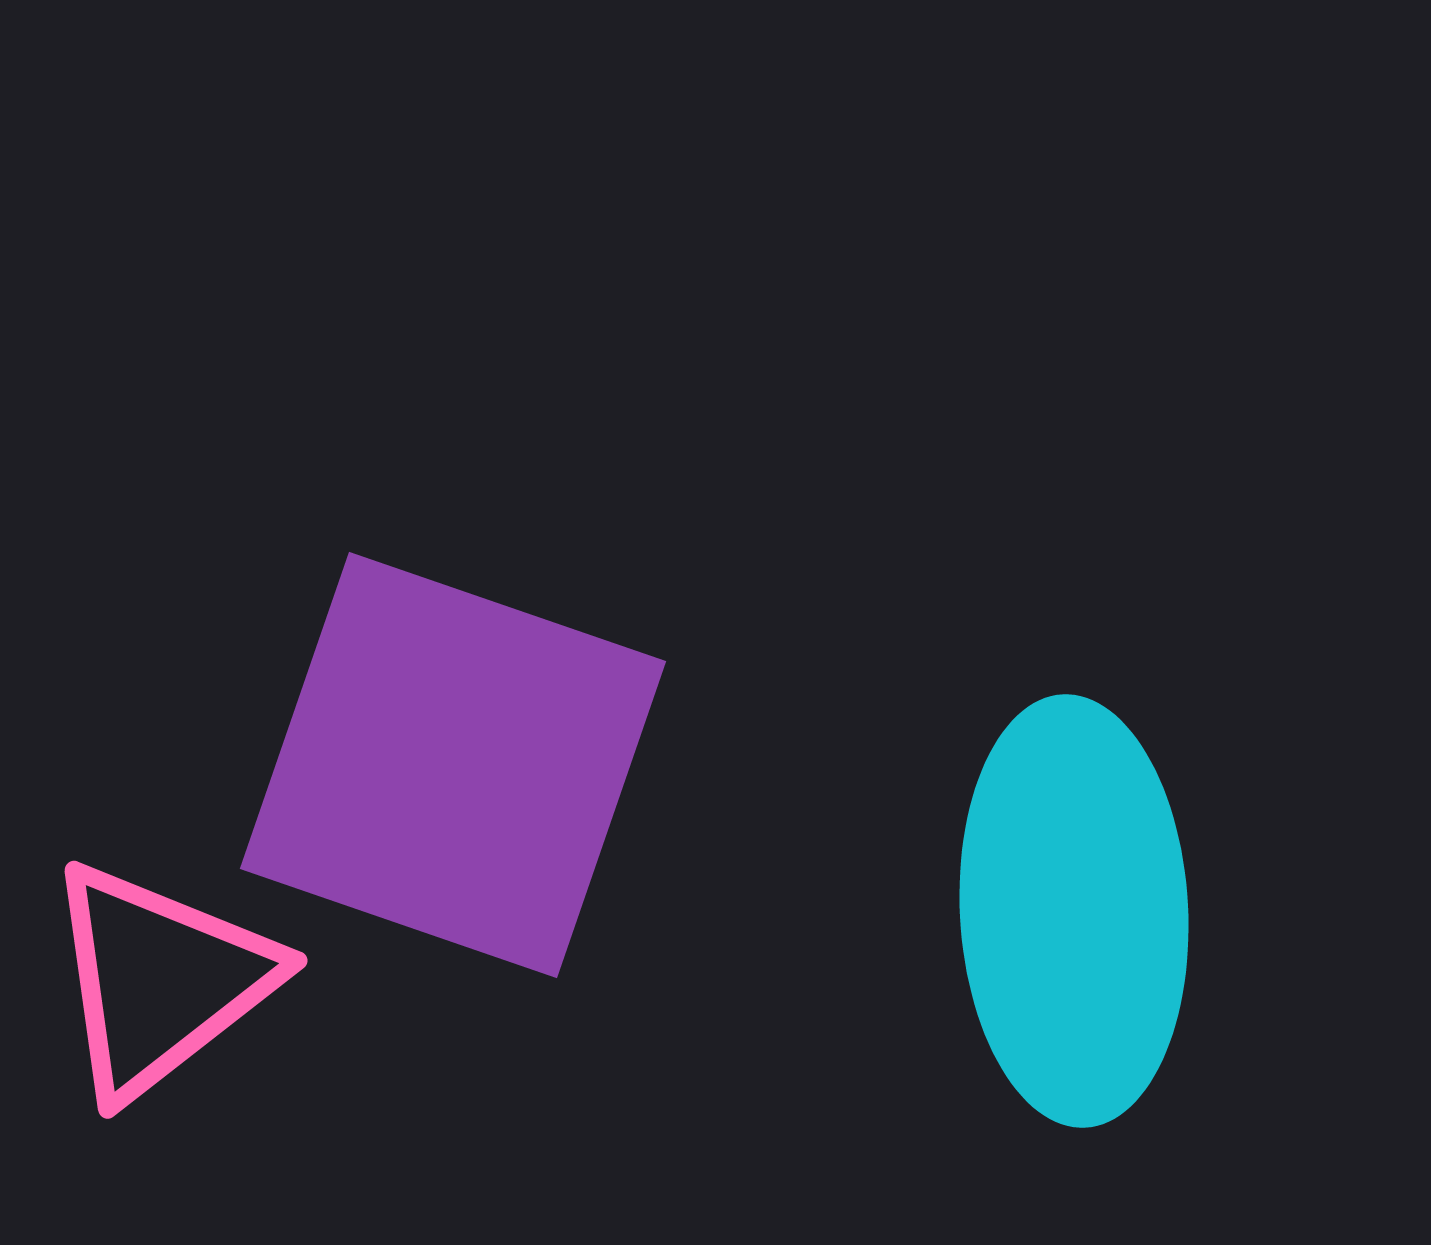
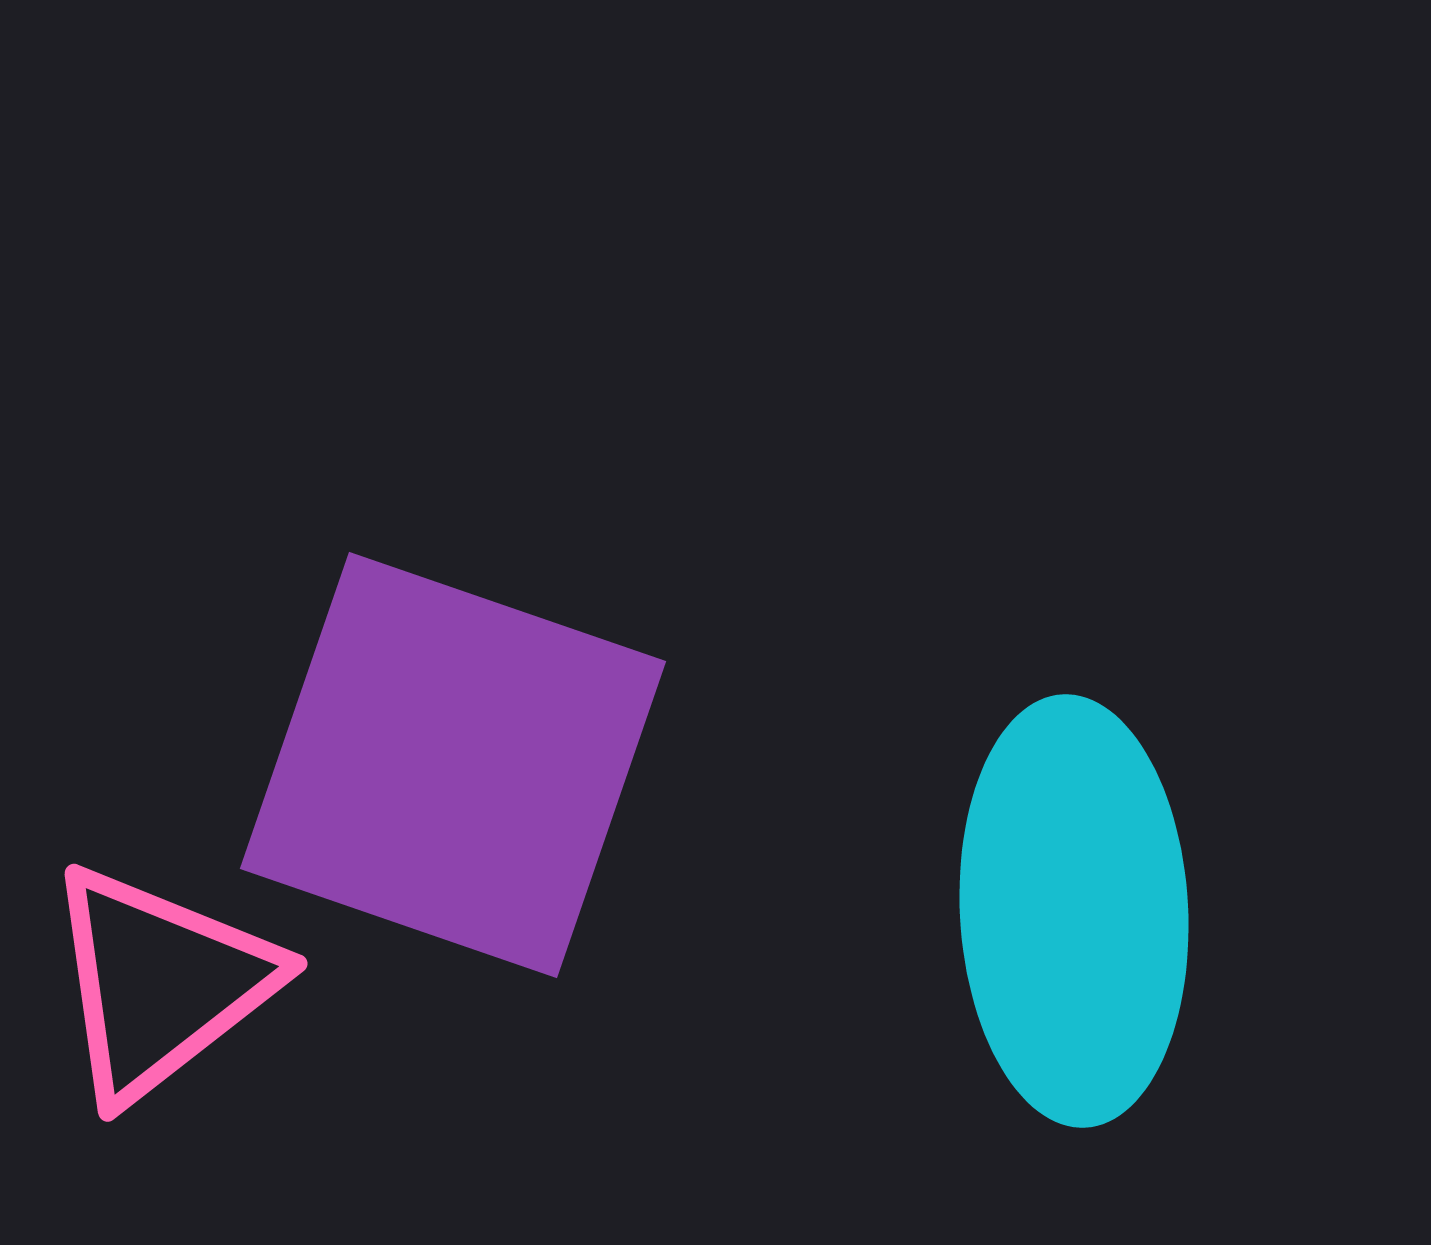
pink triangle: moved 3 px down
